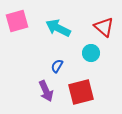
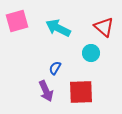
blue semicircle: moved 2 px left, 2 px down
red square: rotated 12 degrees clockwise
